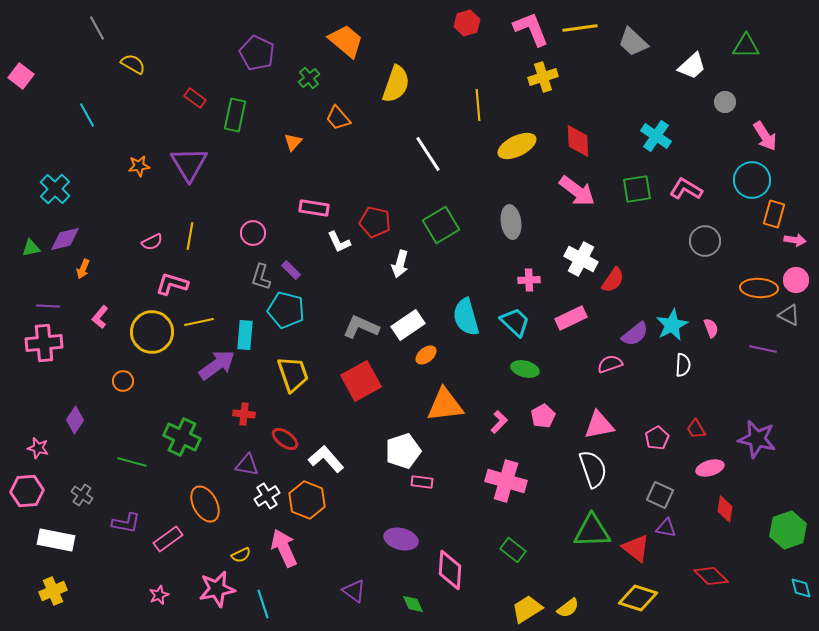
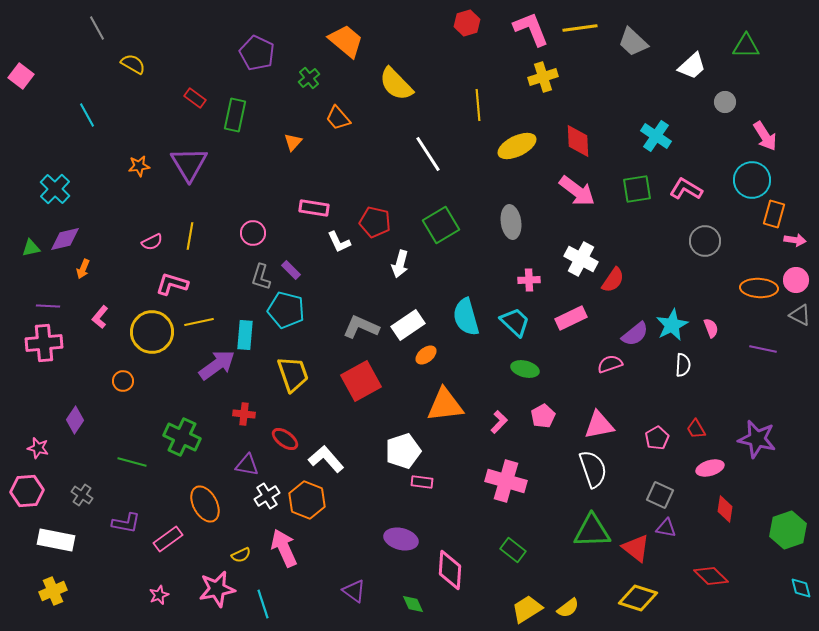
yellow semicircle at (396, 84): rotated 117 degrees clockwise
gray triangle at (789, 315): moved 11 px right
